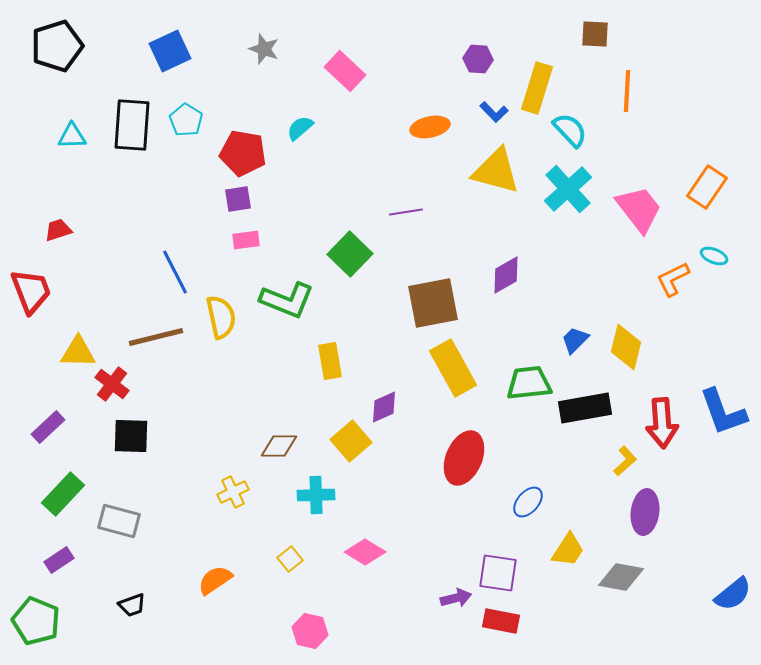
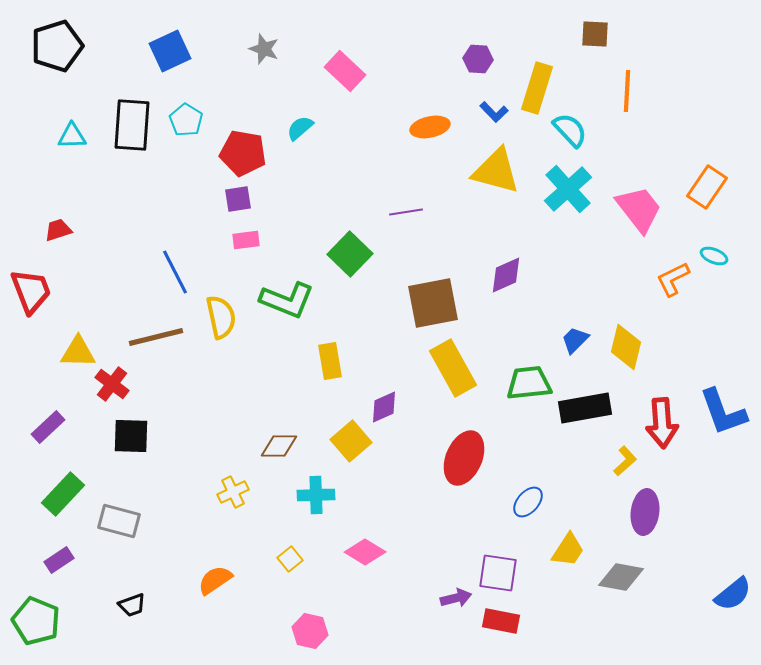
purple diamond at (506, 275): rotated 6 degrees clockwise
